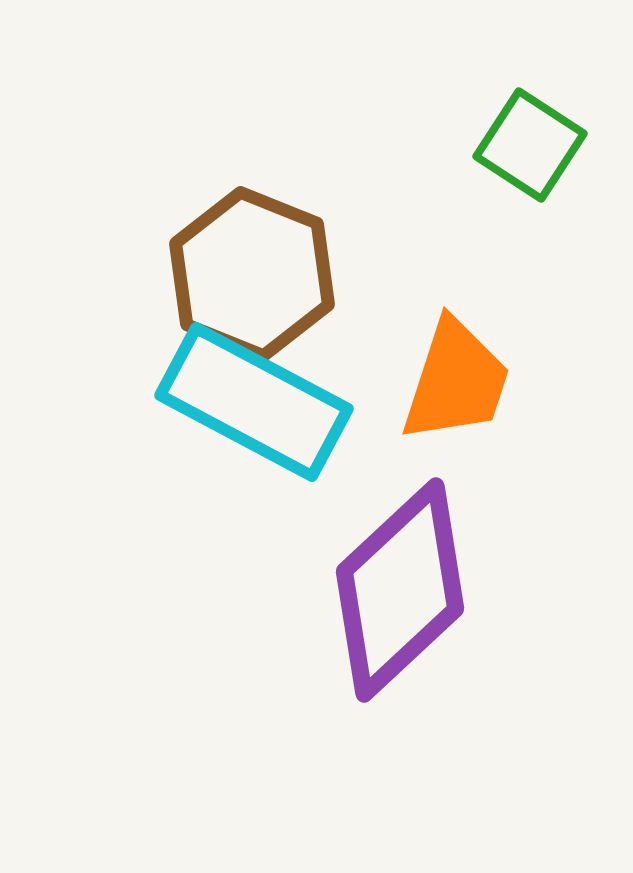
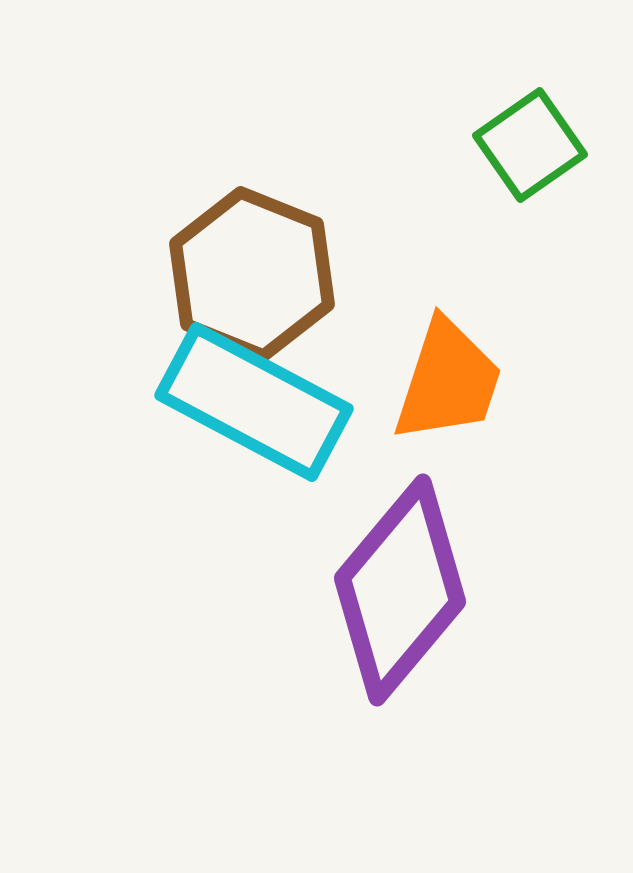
green square: rotated 22 degrees clockwise
orange trapezoid: moved 8 px left
purple diamond: rotated 7 degrees counterclockwise
